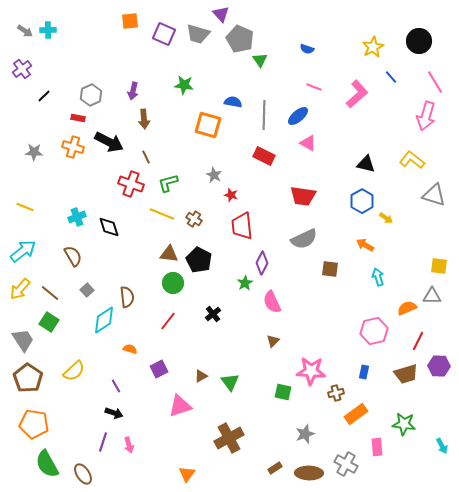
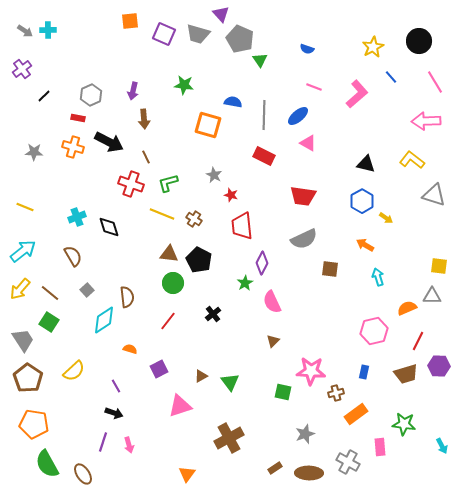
pink arrow at (426, 116): moved 5 px down; rotated 72 degrees clockwise
pink rectangle at (377, 447): moved 3 px right
gray cross at (346, 464): moved 2 px right, 2 px up
